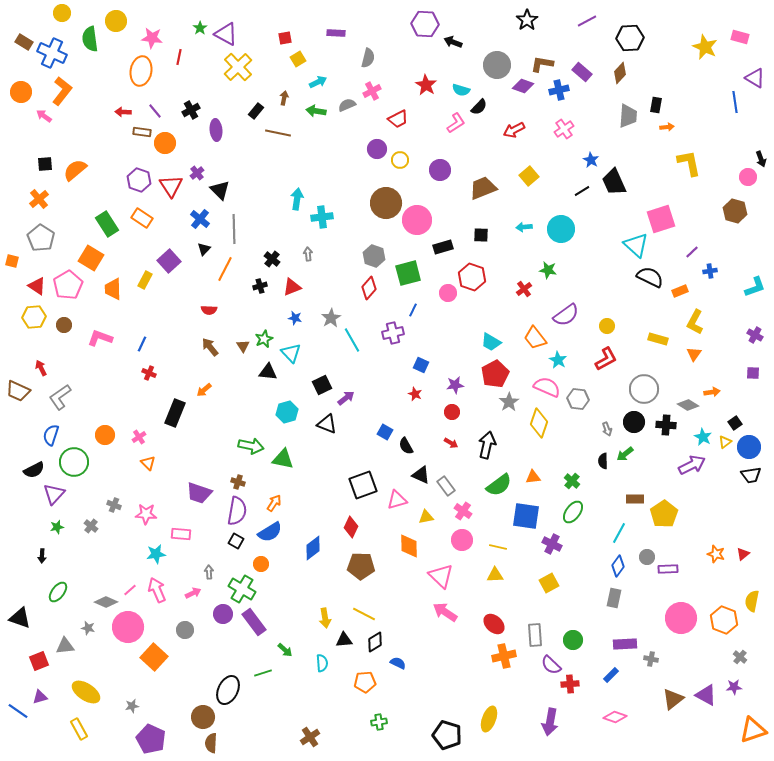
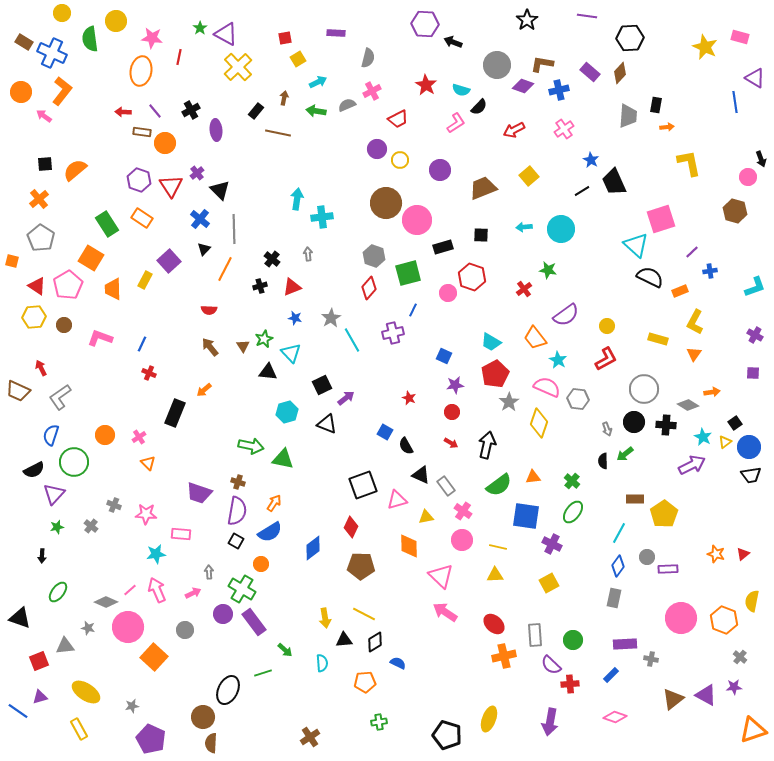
purple line at (587, 21): moved 5 px up; rotated 36 degrees clockwise
purple rectangle at (582, 72): moved 8 px right
blue square at (421, 365): moved 23 px right, 9 px up
red star at (415, 394): moved 6 px left, 4 px down
